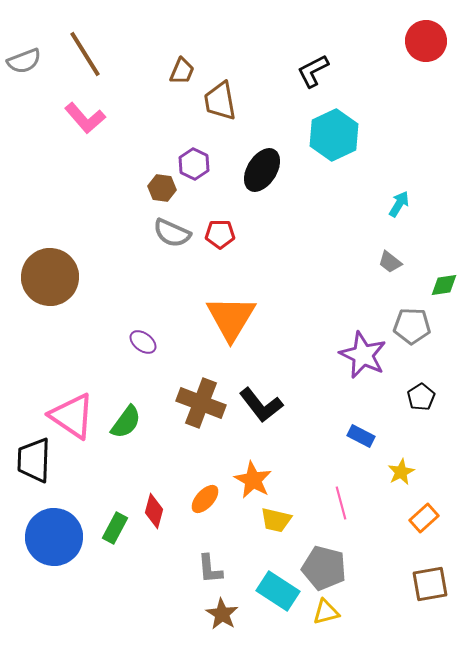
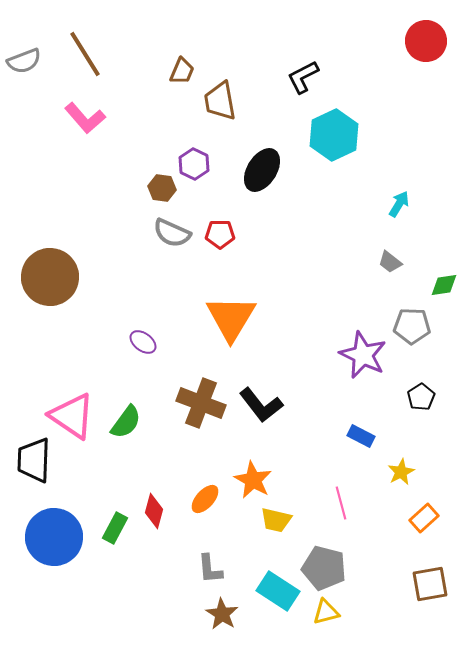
black L-shape at (313, 71): moved 10 px left, 6 px down
